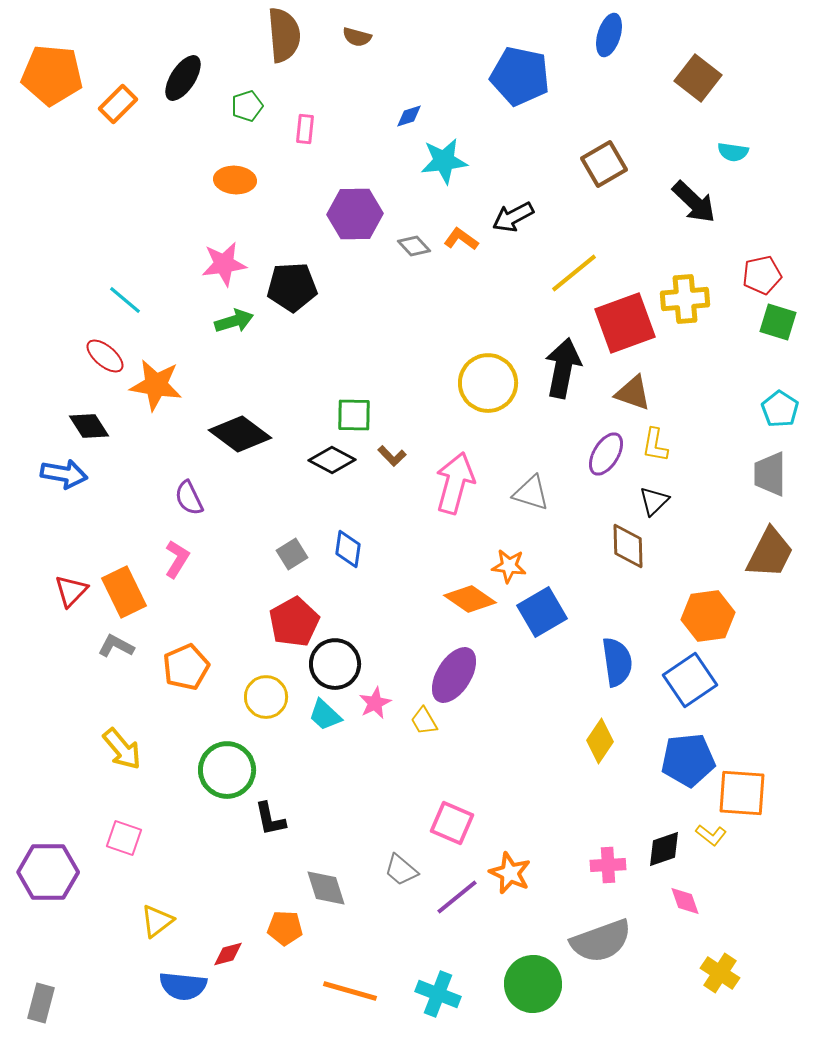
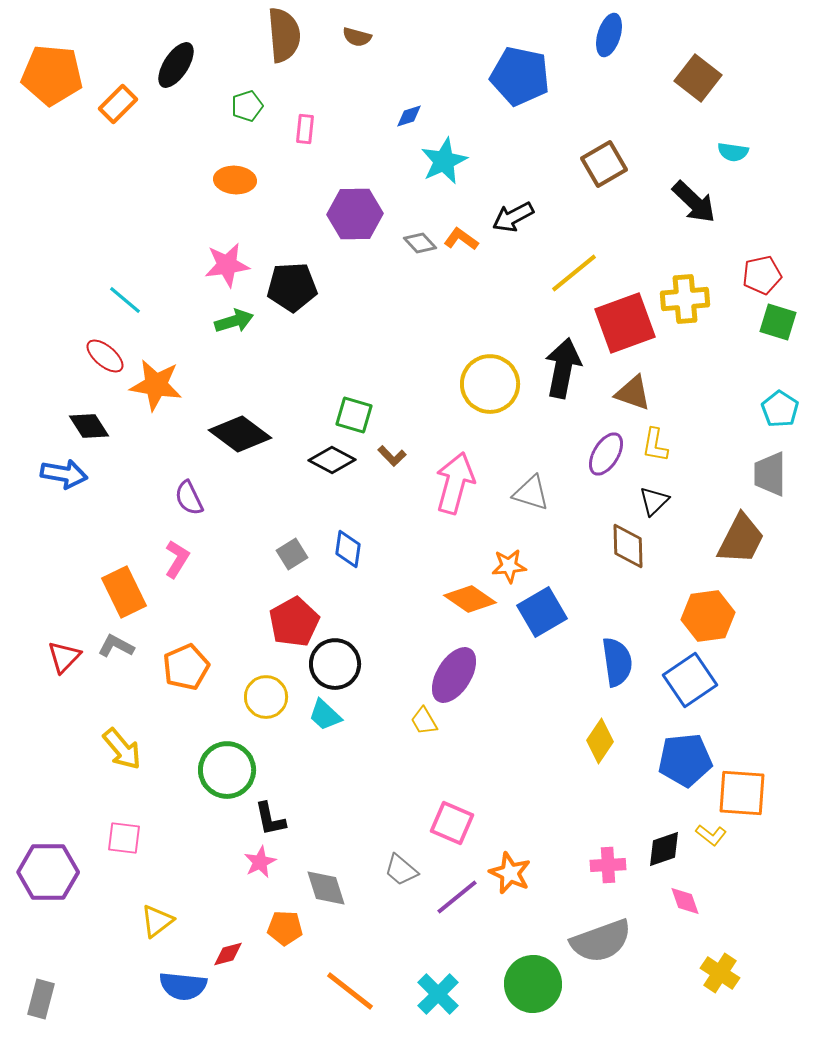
black ellipse at (183, 78): moved 7 px left, 13 px up
cyan star at (444, 161): rotated 18 degrees counterclockwise
gray diamond at (414, 246): moved 6 px right, 3 px up
pink star at (224, 264): moved 3 px right, 1 px down
yellow circle at (488, 383): moved 2 px right, 1 px down
green square at (354, 415): rotated 15 degrees clockwise
brown trapezoid at (770, 553): moved 29 px left, 14 px up
orange star at (509, 566): rotated 12 degrees counterclockwise
red triangle at (71, 591): moved 7 px left, 66 px down
pink star at (375, 703): moved 115 px left, 159 px down
blue pentagon at (688, 760): moved 3 px left
pink square at (124, 838): rotated 12 degrees counterclockwise
orange line at (350, 991): rotated 22 degrees clockwise
cyan cross at (438, 994): rotated 24 degrees clockwise
gray rectangle at (41, 1003): moved 4 px up
